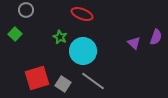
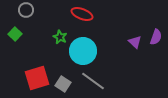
purple triangle: moved 1 px right, 1 px up
